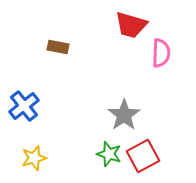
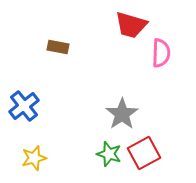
gray star: moved 2 px left, 1 px up
red square: moved 1 px right, 3 px up
